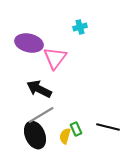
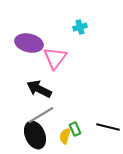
green rectangle: moved 1 px left
